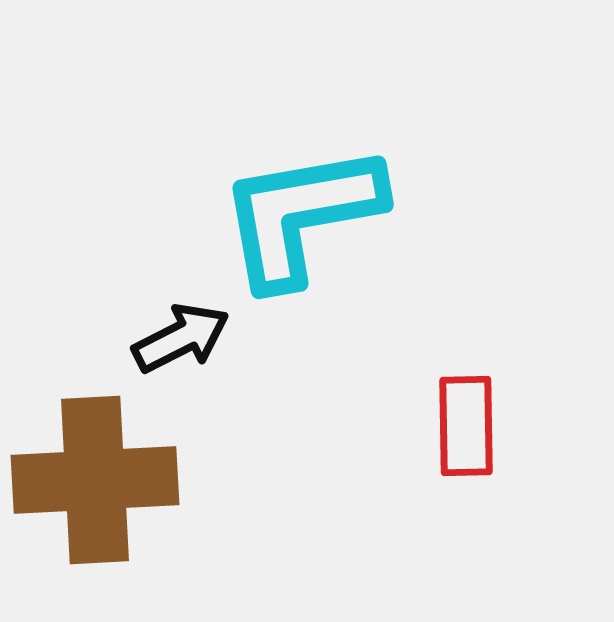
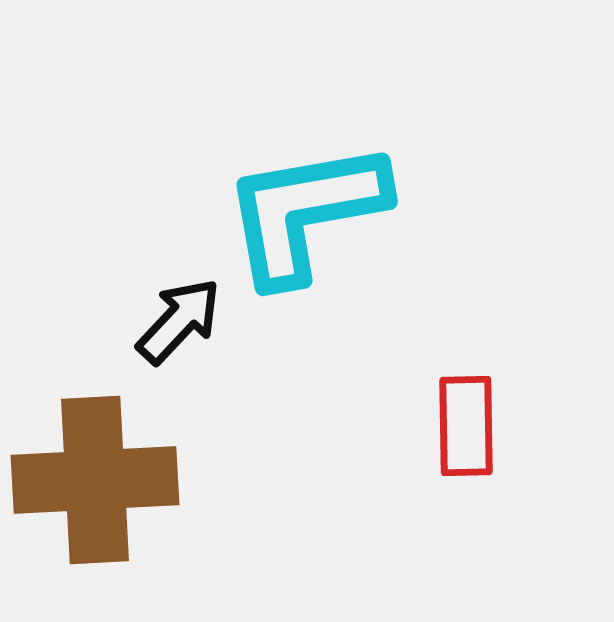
cyan L-shape: moved 4 px right, 3 px up
black arrow: moved 2 px left, 17 px up; rotated 20 degrees counterclockwise
